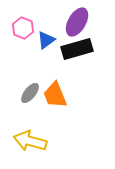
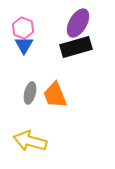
purple ellipse: moved 1 px right, 1 px down
blue triangle: moved 22 px left, 5 px down; rotated 24 degrees counterclockwise
black rectangle: moved 1 px left, 2 px up
gray ellipse: rotated 25 degrees counterclockwise
